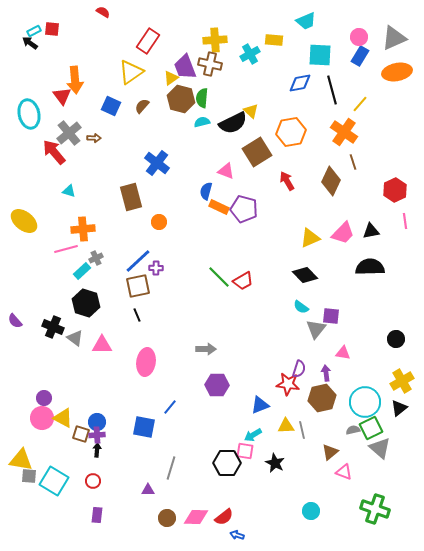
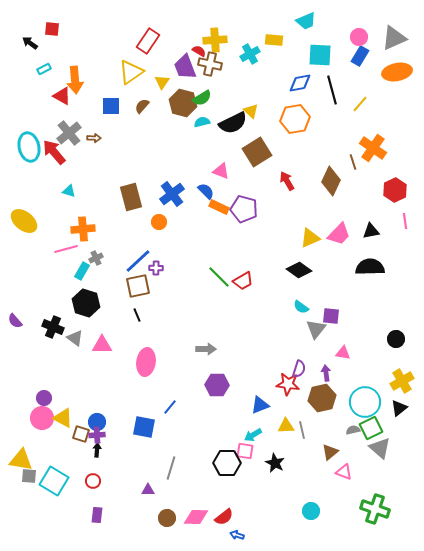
red semicircle at (103, 12): moved 96 px right, 39 px down
cyan rectangle at (34, 31): moved 10 px right, 38 px down
yellow triangle at (171, 78): moved 9 px left, 4 px down; rotated 21 degrees counterclockwise
red triangle at (62, 96): rotated 24 degrees counterclockwise
green semicircle at (202, 98): rotated 126 degrees counterclockwise
brown hexagon at (181, 99): moved 2 px right, 4 px down
blue square at (111, 106): rotated 24 degrees counterclockwise
cyan ellipse at (29, 114): moved 33 px down
orange hexagon at (291, 132): moved 4 px right, 13 px up
orange cross at (344, 132): moved 29 px right, 16 px down
blue cross at (157, 163): moved 15 px right, 31 px down; rotated 15 degrees clockwise
pink triangle at (226, 171): moved 5 px left
blue semicircle at (206, 191): rotated 120 degrees clockwise
pink trapezoid at (343, 233): moved 4 px left, 1 px down
cyan rectangle at (82, 271): rotated 18 degrees counterclockwise
black diamond at (305, 275): moved 6 px left, 5 px up; rotated 10 degrees counterclockwise
